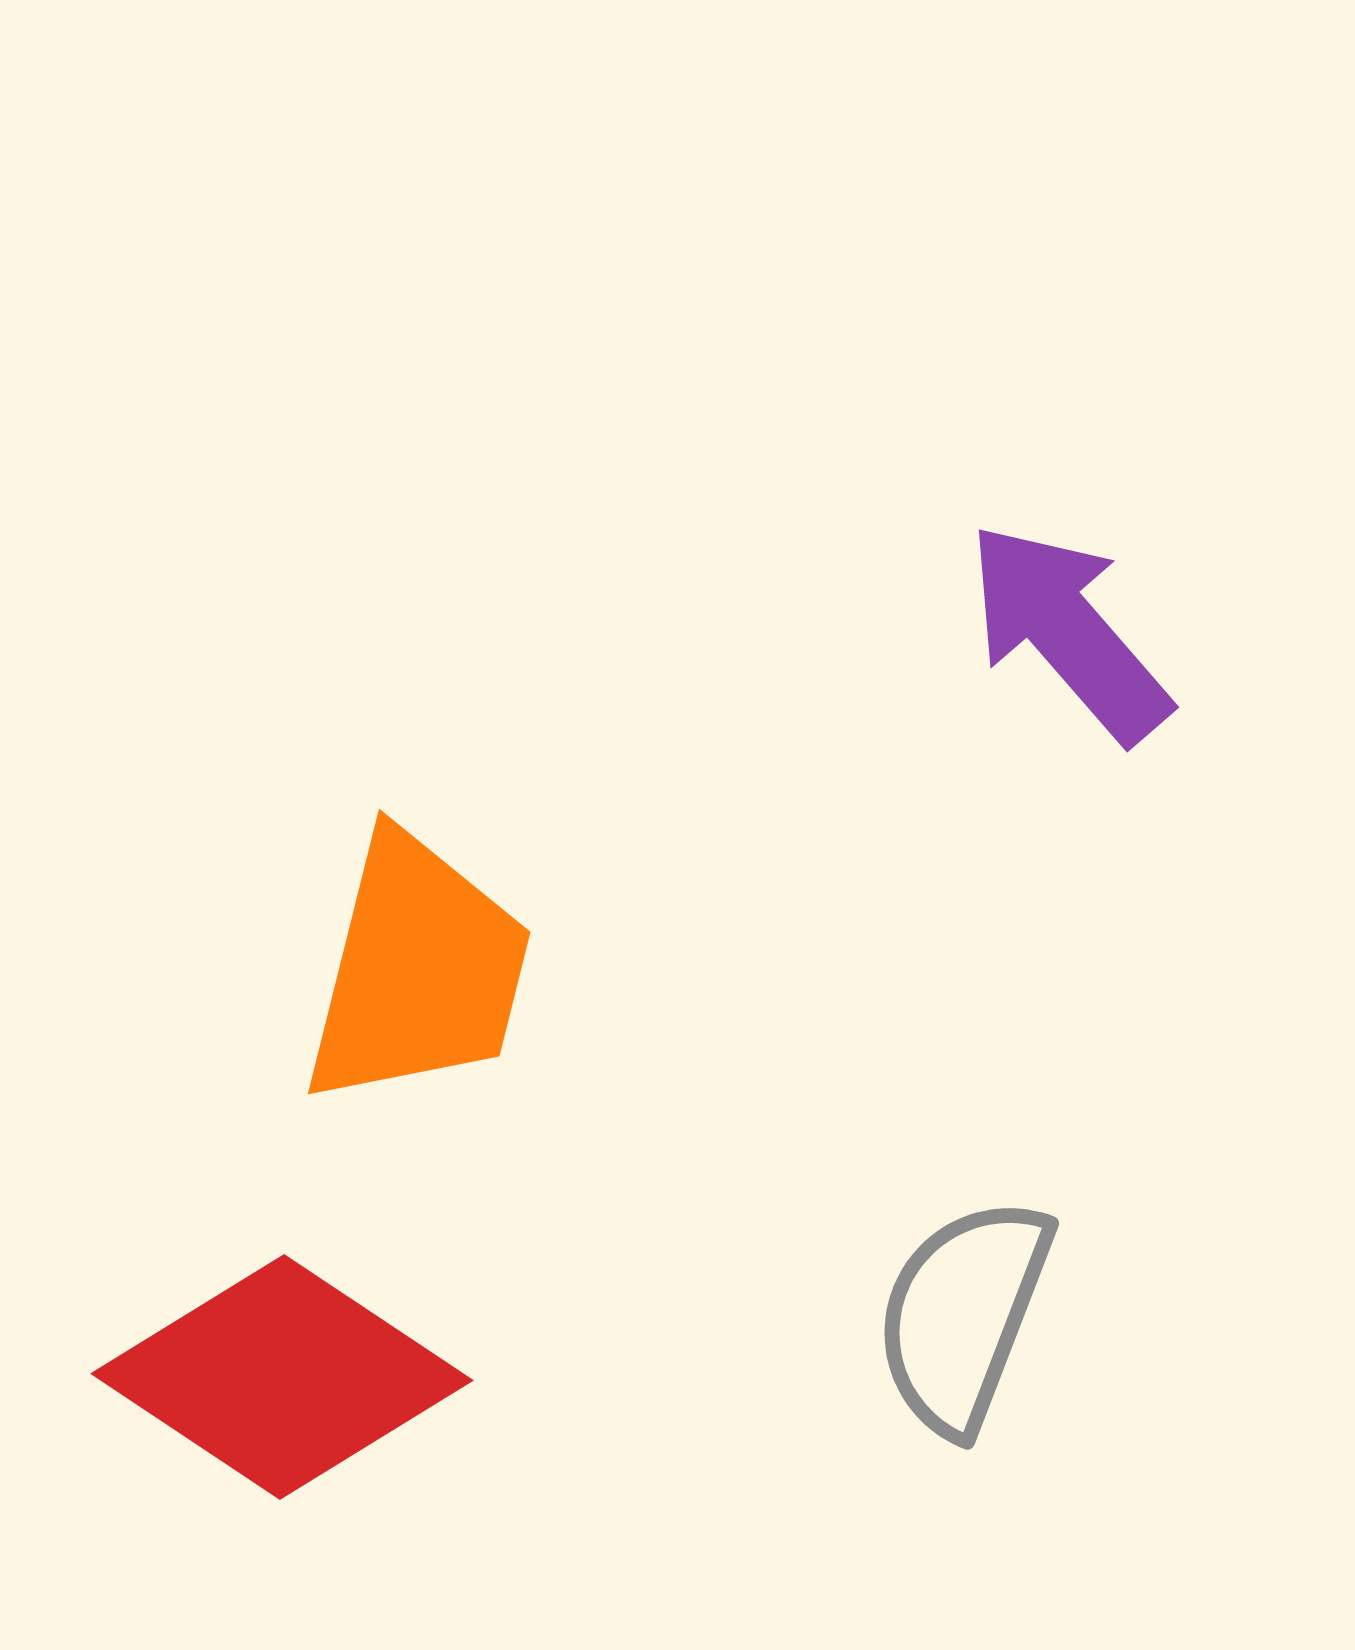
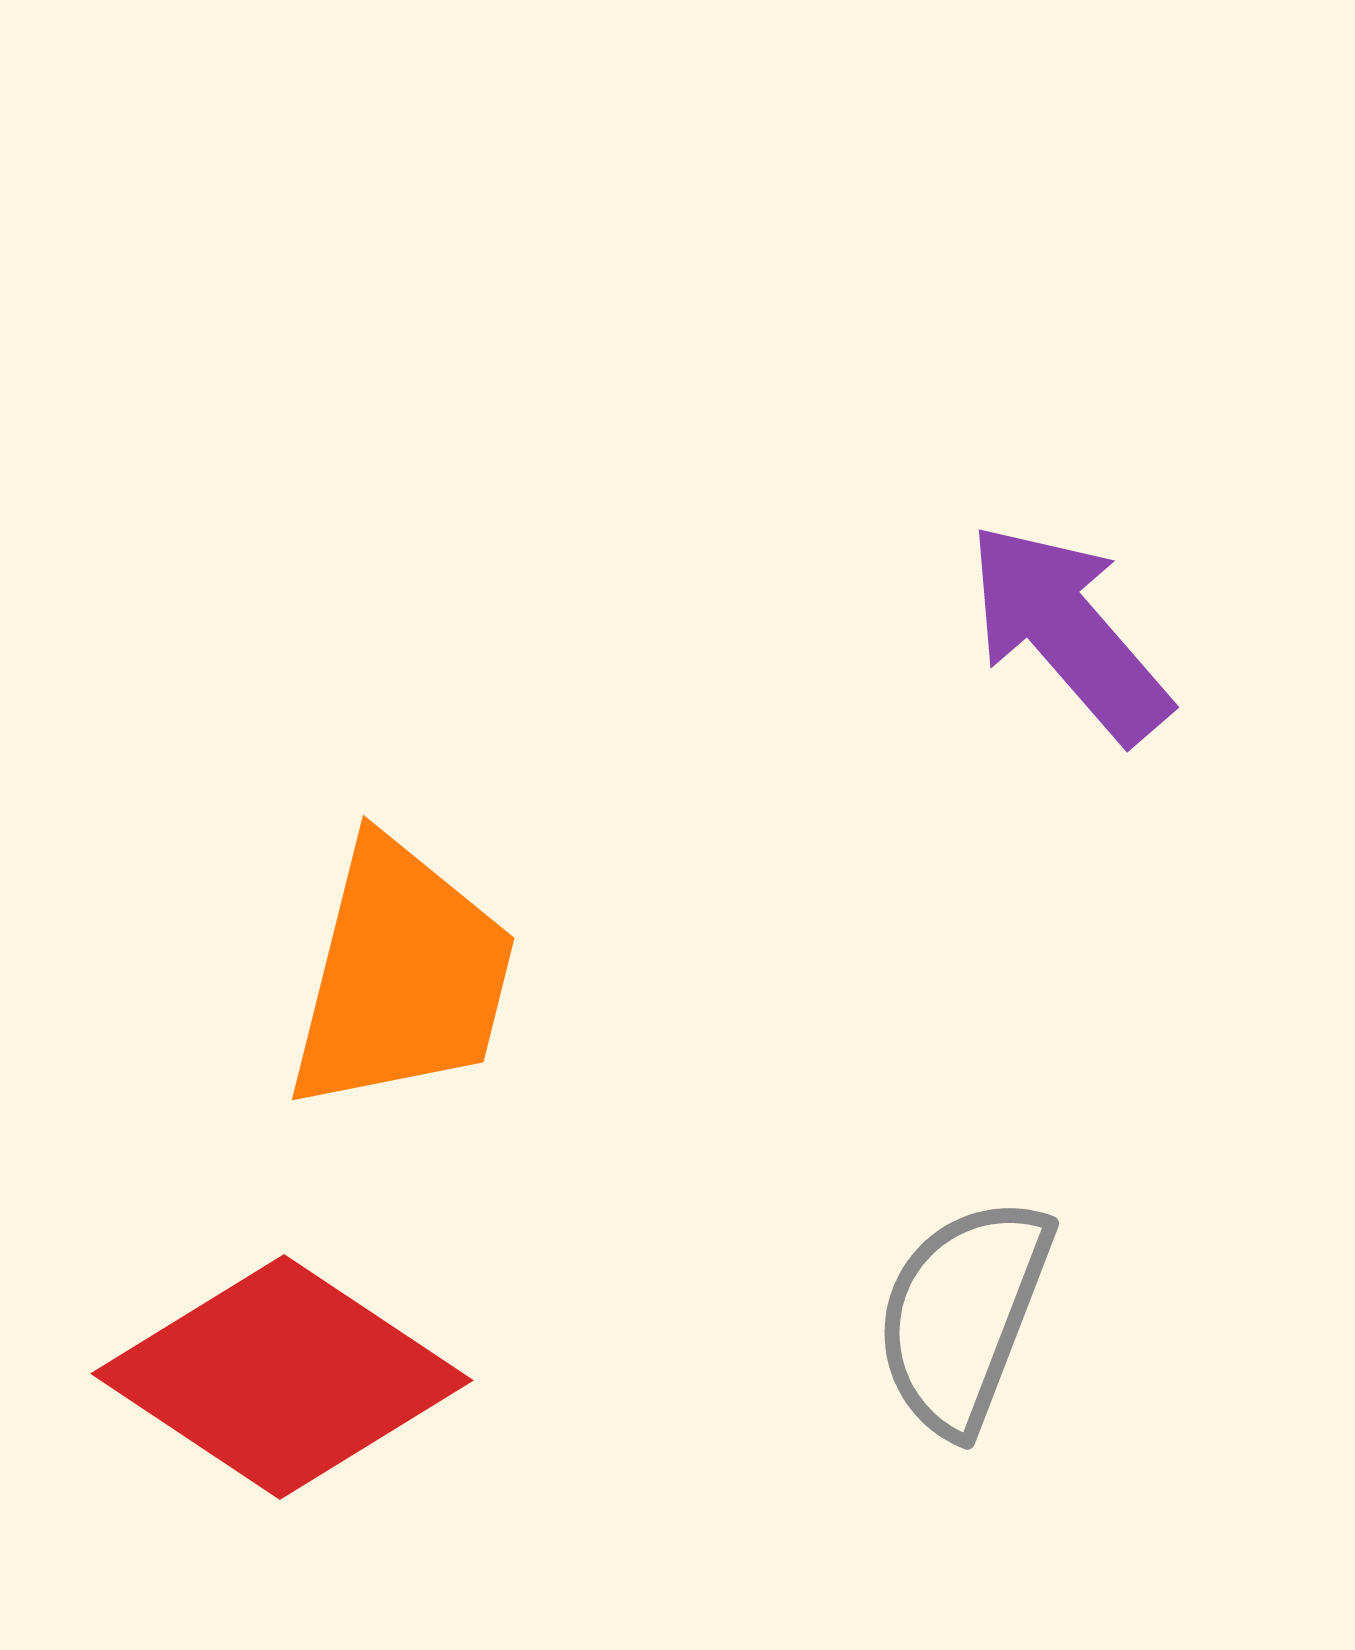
orange trapezoid: moved 16 px left, 6 px down
